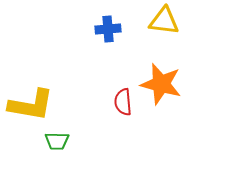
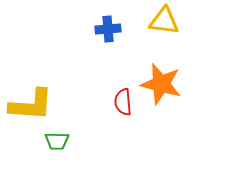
yellow L-shape: rotated 6 degrees counterclockwise
